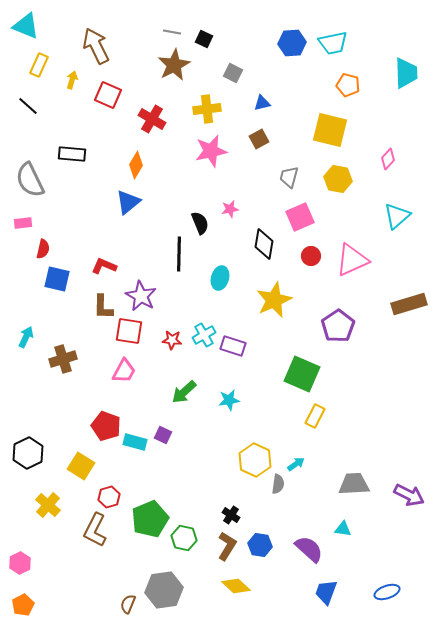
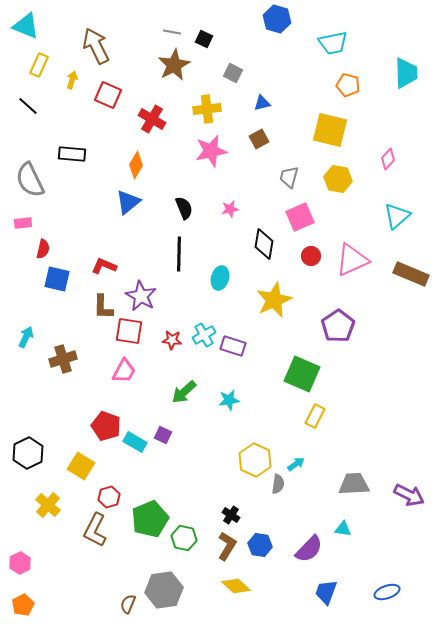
blue hexagon at (292, 43): moved 15 px left, 24 px up; rotated 20 degrees clockwise
black semicircle at (200, 223): moved 16 px left, 15 px up
brown rectangle at (409, 304): moved 2 px right, 30 px up; rotated 40 degrees clockwise
cyan rectangle at (135, 442): rotated 15 degrees clockwise
purple semicircle at (309, 549): rotated 92 degrees clockwise
